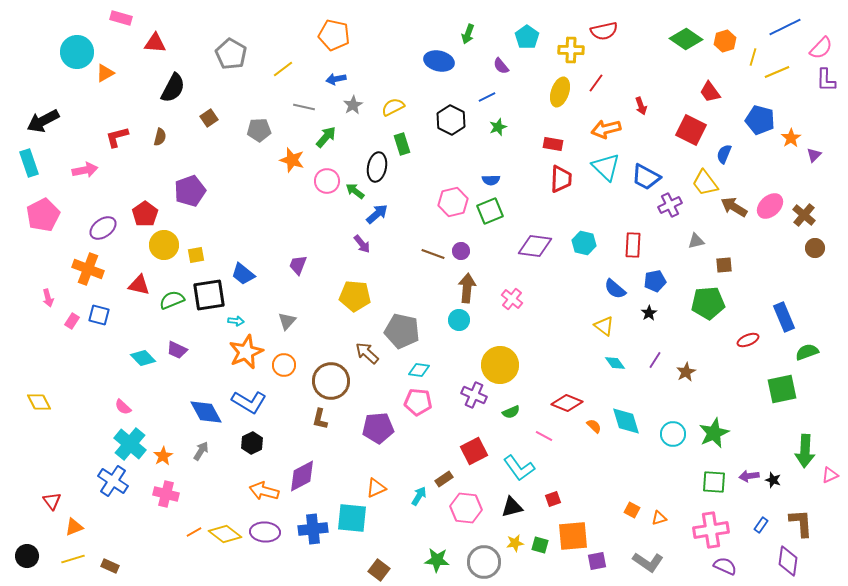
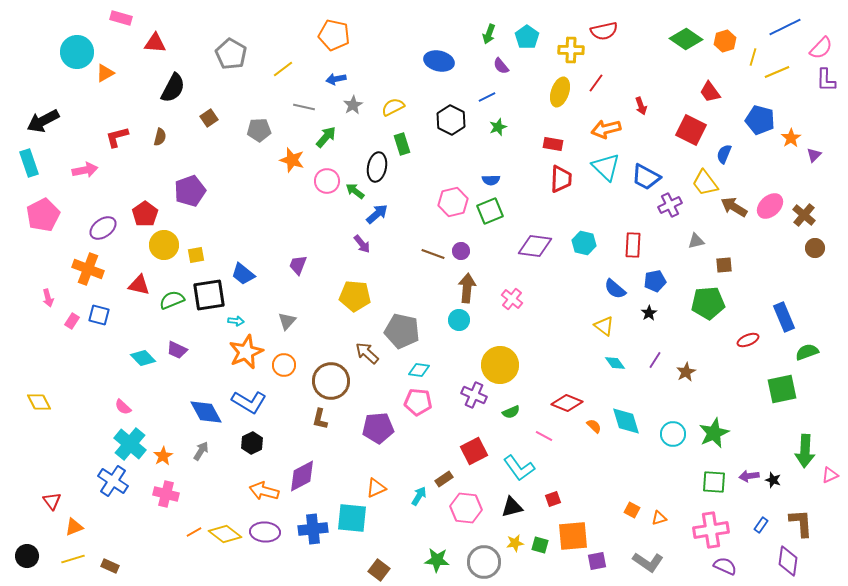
green arrow at (468, 34): moved 21 px right
